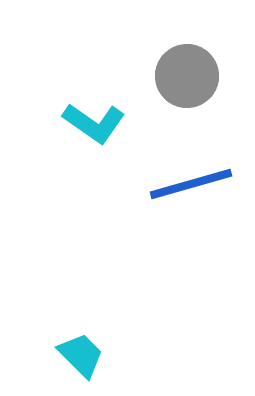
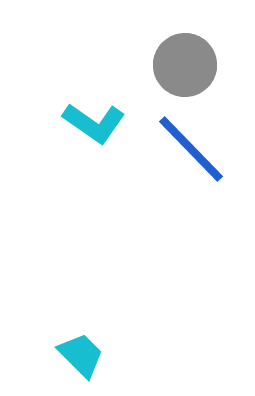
gray circle: moved 2 px left, 11 px up
blue line: moved 35 px up; rotated 62 degrees clockwise
